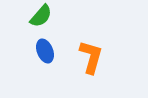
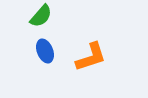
orange L-shape: rotated 56 degrees clockwise
